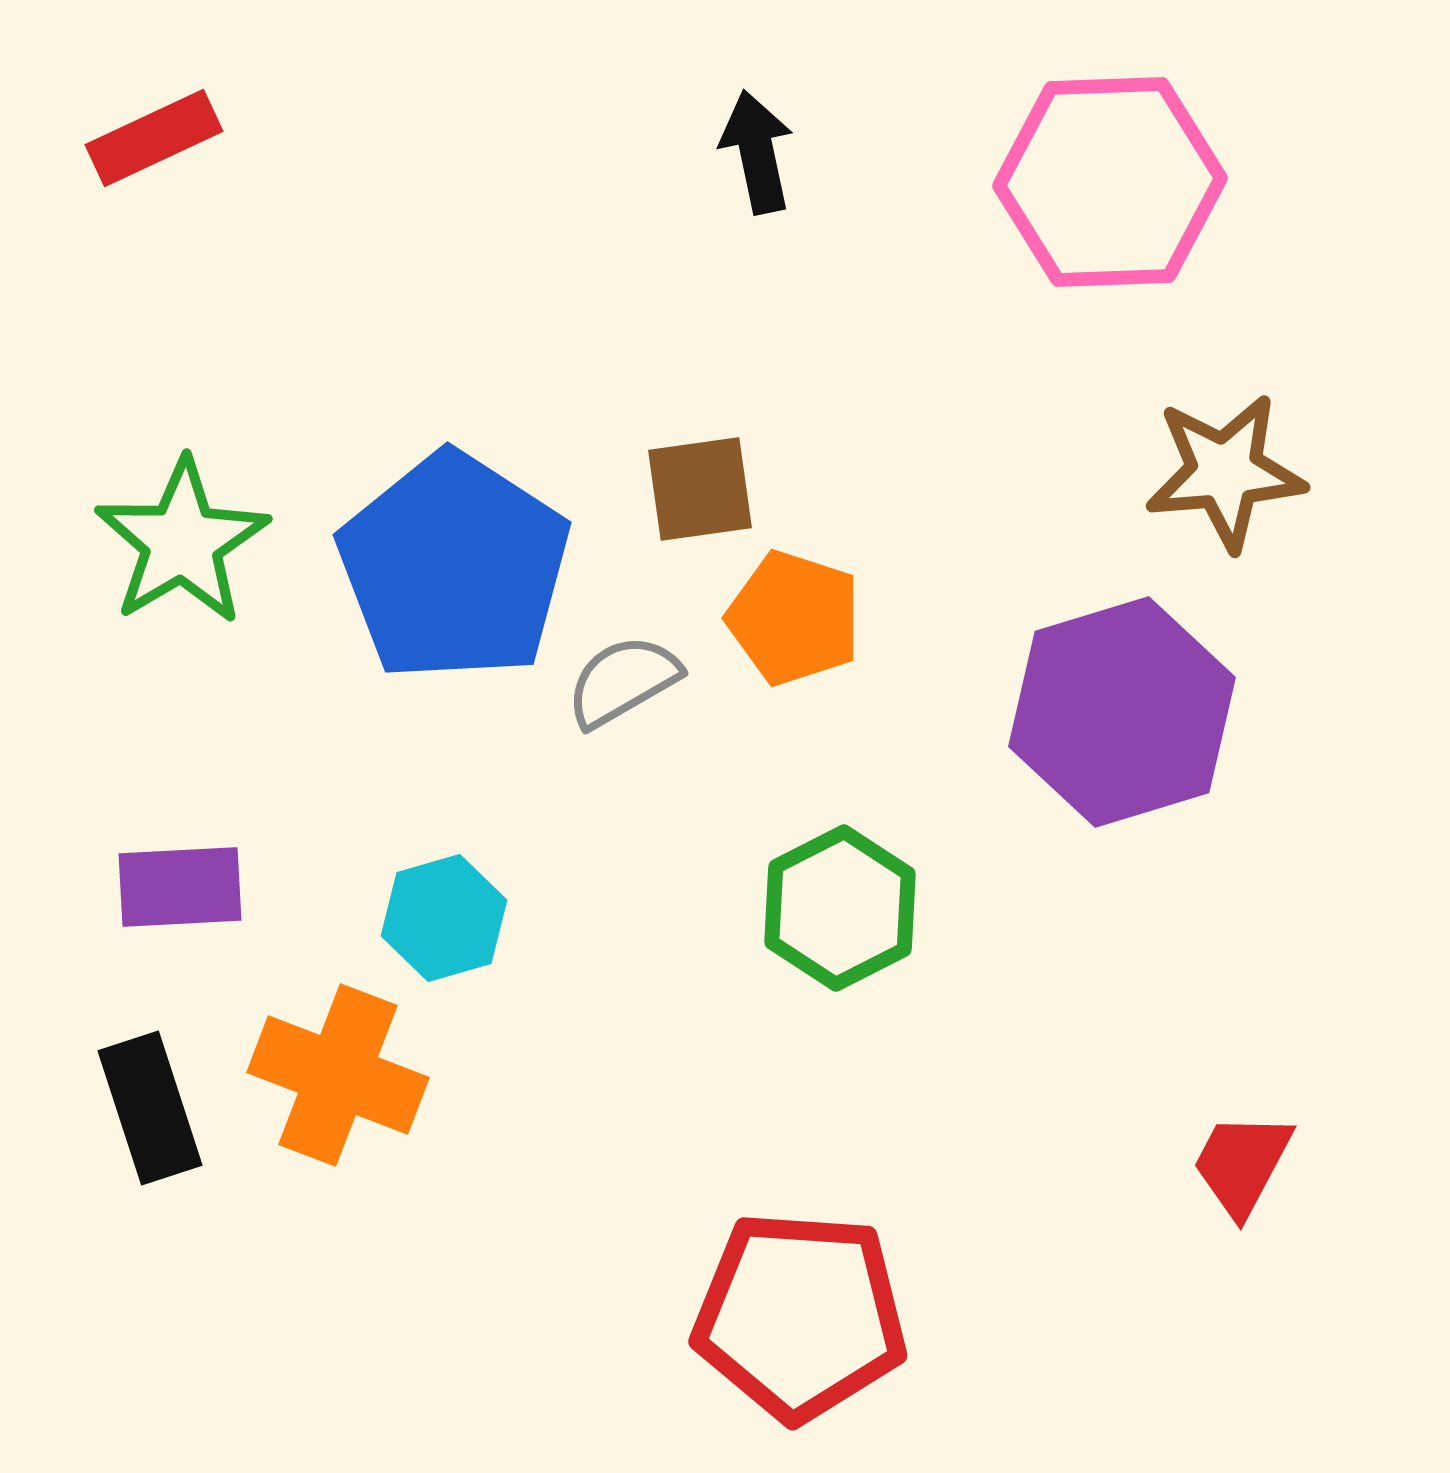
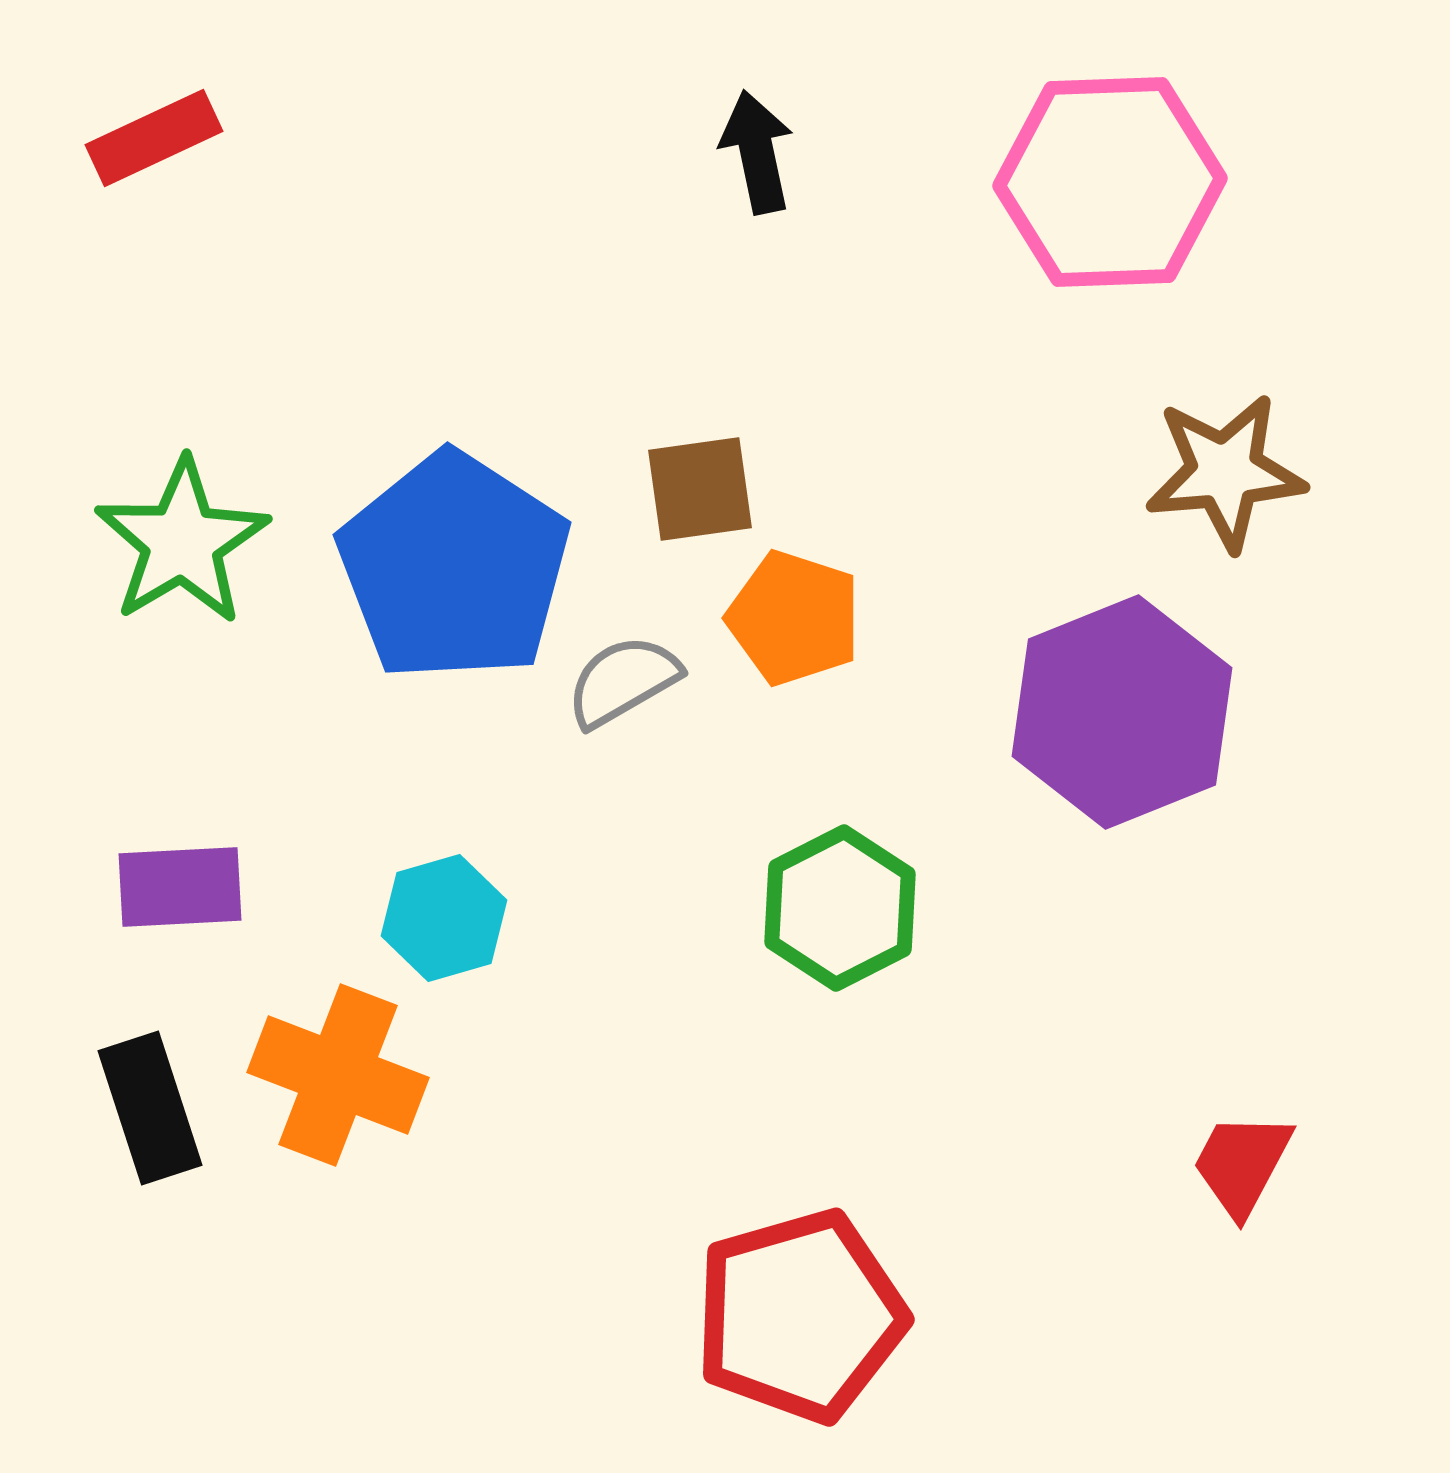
purple hexagon: rotated 5 degrees counterclockwise
red pentagon: rotated 20 degrees counterclockwise
